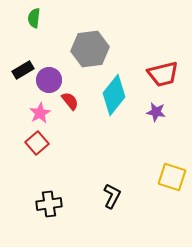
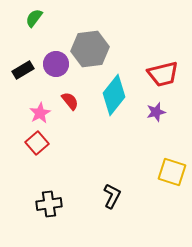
green semicircle: rotated 30 degrees clockwise
purple circle: moved 7 px right, 16 px up
purple star: rotated 24 degrees counterclockwise
yellow square: moved 5 px up
